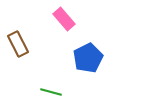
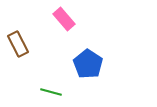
blue pentagon: moved 6 px down; rotated 12 degrees counterclockwise
